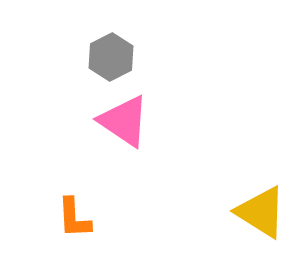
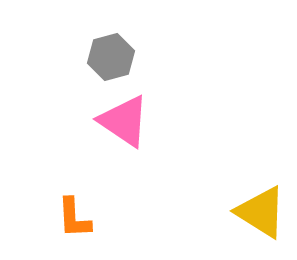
gray hexagon: rotated 12 degrees clockwise
